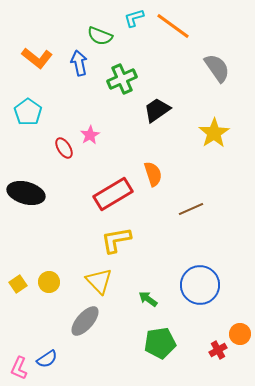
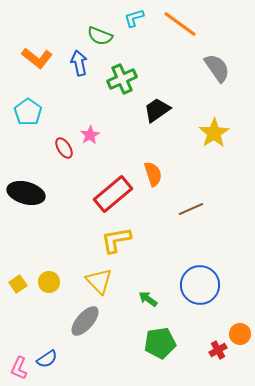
orange line: moved 7 px right, 2 px up
red rectangle: rotated 9 degrees counterclockwise
